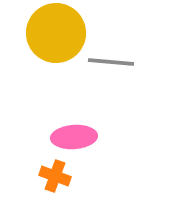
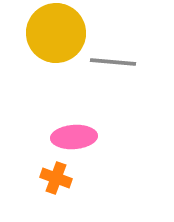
gray line: moved 2 px right
orange cross: moved 1 px right, 2 px down
